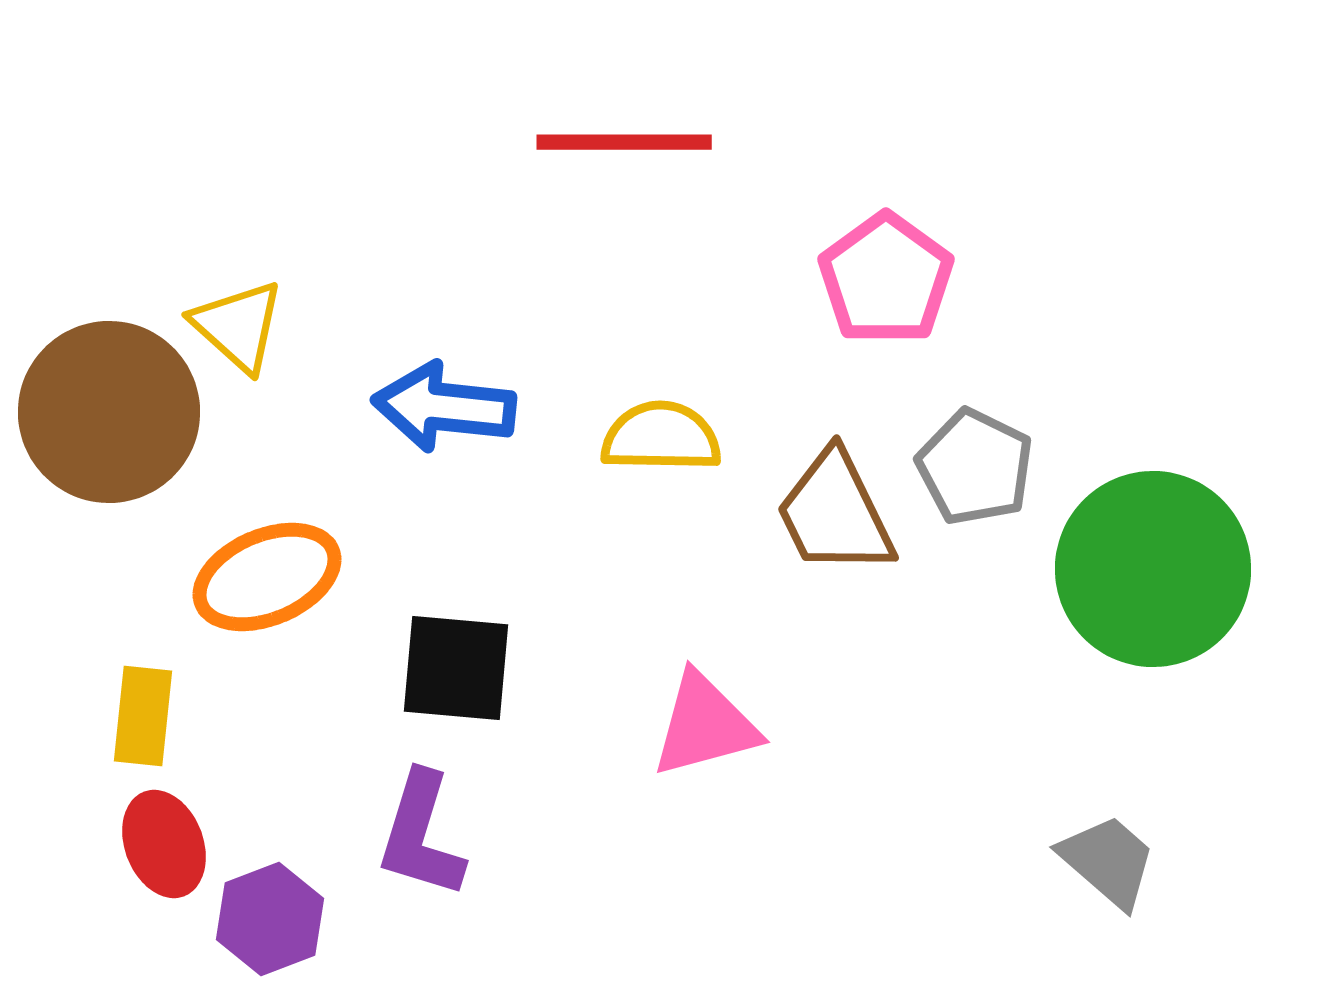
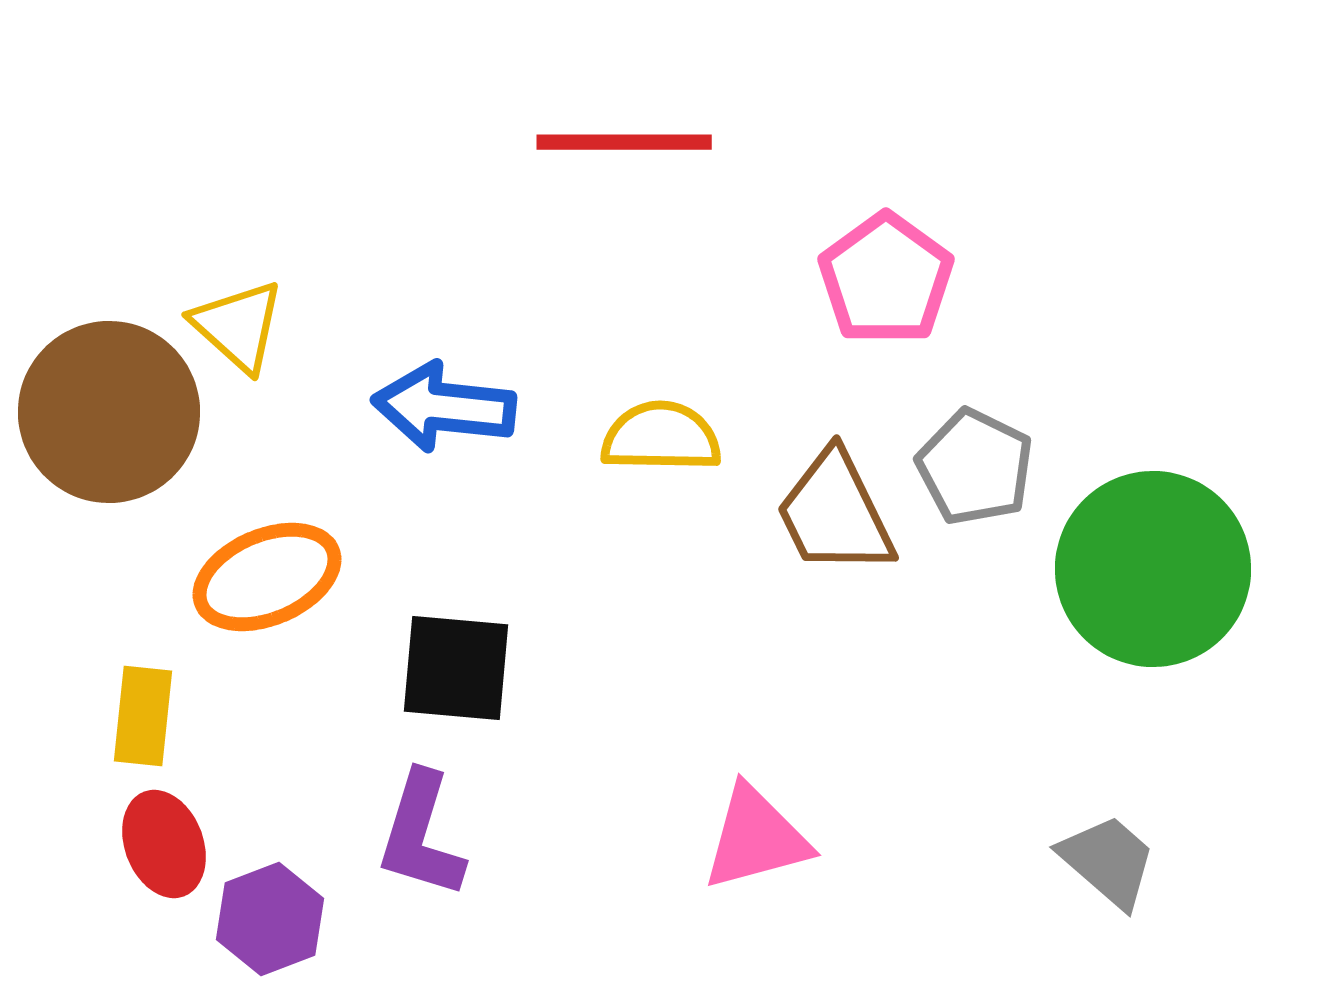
pink triangle: moved 51 px right, 113 px down
